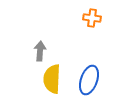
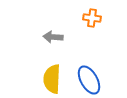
gray arrow: moved 13 px right, 14 px up; rotated 90 degrees counterclockwise
blue ellipse: rotated 48 degrees counterclockwise
